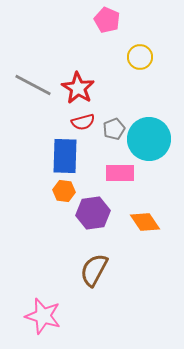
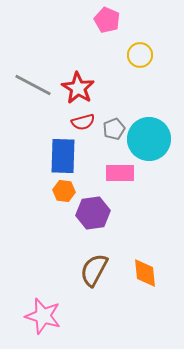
yellow circle: moved 2 px up
blue rectangle: moved 2 px left
orange diamond: moved 51 px down; rotated 28 degrees clockwise
